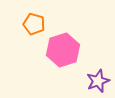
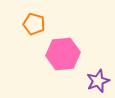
pink hexagon: moved 4 px down; rotated 12 degrees clockwise
